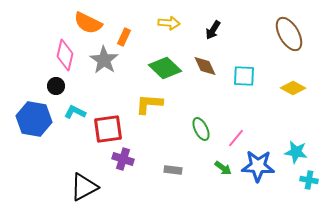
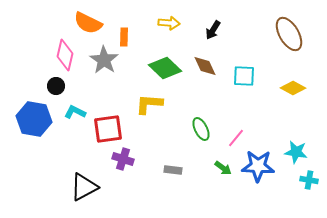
orange rectangle: rotated 24 degrees counterclockwise
